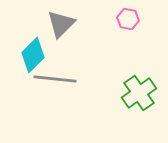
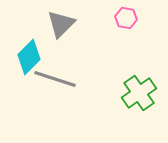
pink hexagon: moved 2 px left, 1 px up
cyan diamond: moved 4 px left, 2 px down
gray line: rotated 12 degrees clockwise
